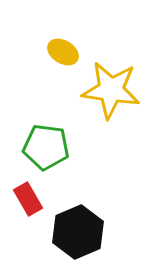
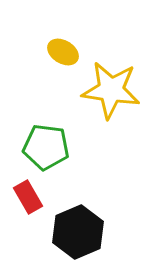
red rectangle: moved 2 px up
